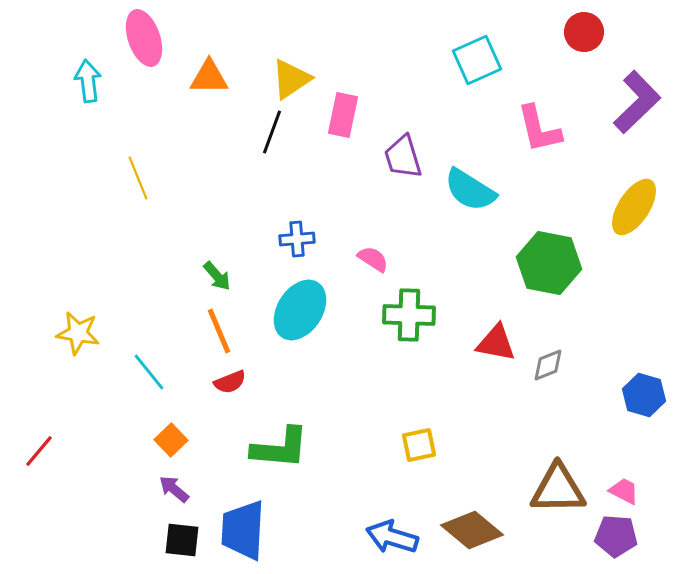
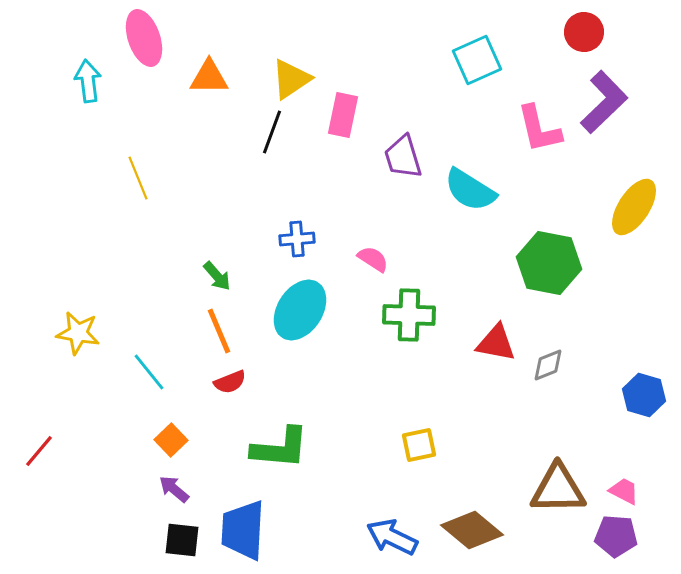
purple L-shape: moved 33 px left
blue arrow: rotated 9 degrees clockwise
